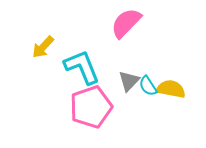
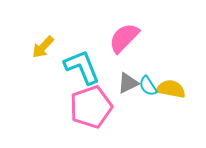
pink semicircle: moved 2 px left, 15 px down
gray triangle: moved 1 px left, 2 px down; rotated 20 degrees clockwise
